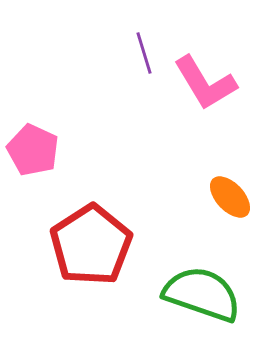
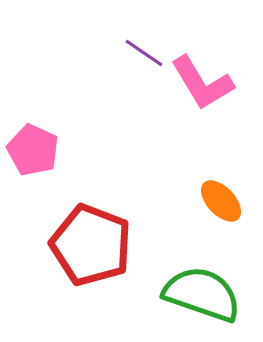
purple line: rotated 39 degrees counterclockwise
pink L-shape: moved 3 px left
orange ellipse: moved 9 px left, 4 px down
red pentagon: rotated 18 degrees counterclockwise
